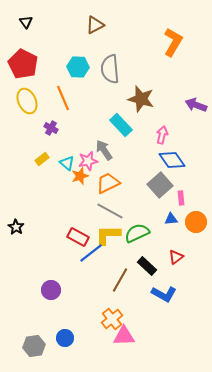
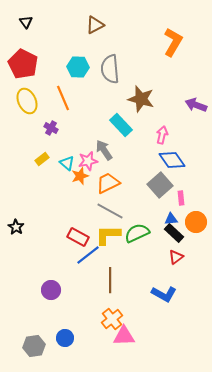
blue line: moved 3 px left, 2 px down
black rectangle: moved 27 px right, 33 px up
brown line: moved 10 px left; rotated 30 degrees counterclockwise
